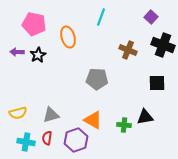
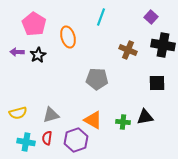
pink pentagon: rotated 20 degrees clockwise
black cross: rotated 10 degrees counterclockwise
green cross: moved 1 px left, 3 px up
